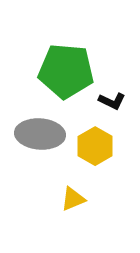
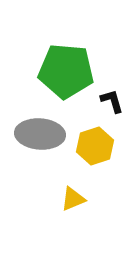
black L-shape: rotated 132 degrees counterclockwise
yellow hexagon: rotated 12 degrees clockwise
